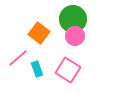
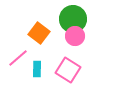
cyan rectangle: rotated 21 degrees clockwise
